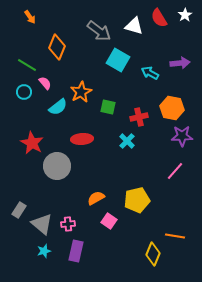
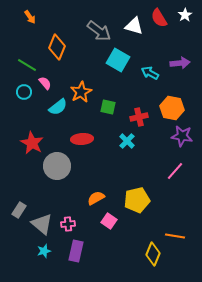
purple star: rotated 10 degrees clockwise
